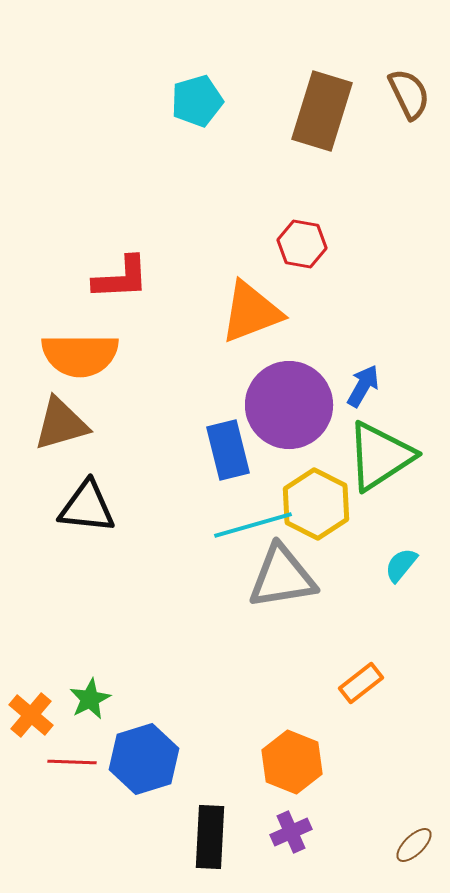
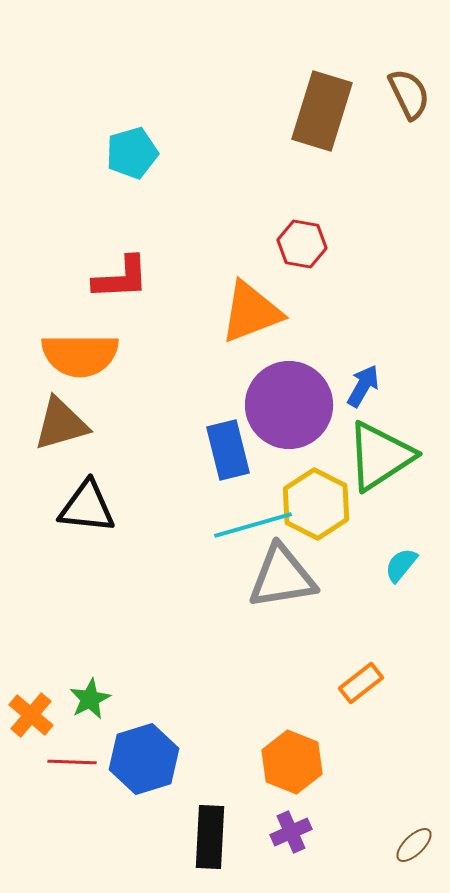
cyan pentagon: moved 65 px left, 52 px down
